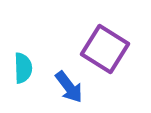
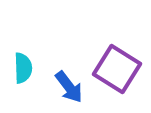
purple square: moved 12 px right, 20 px down
